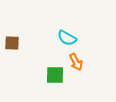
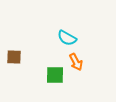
brown square: moved 2 px right, 14 px down
